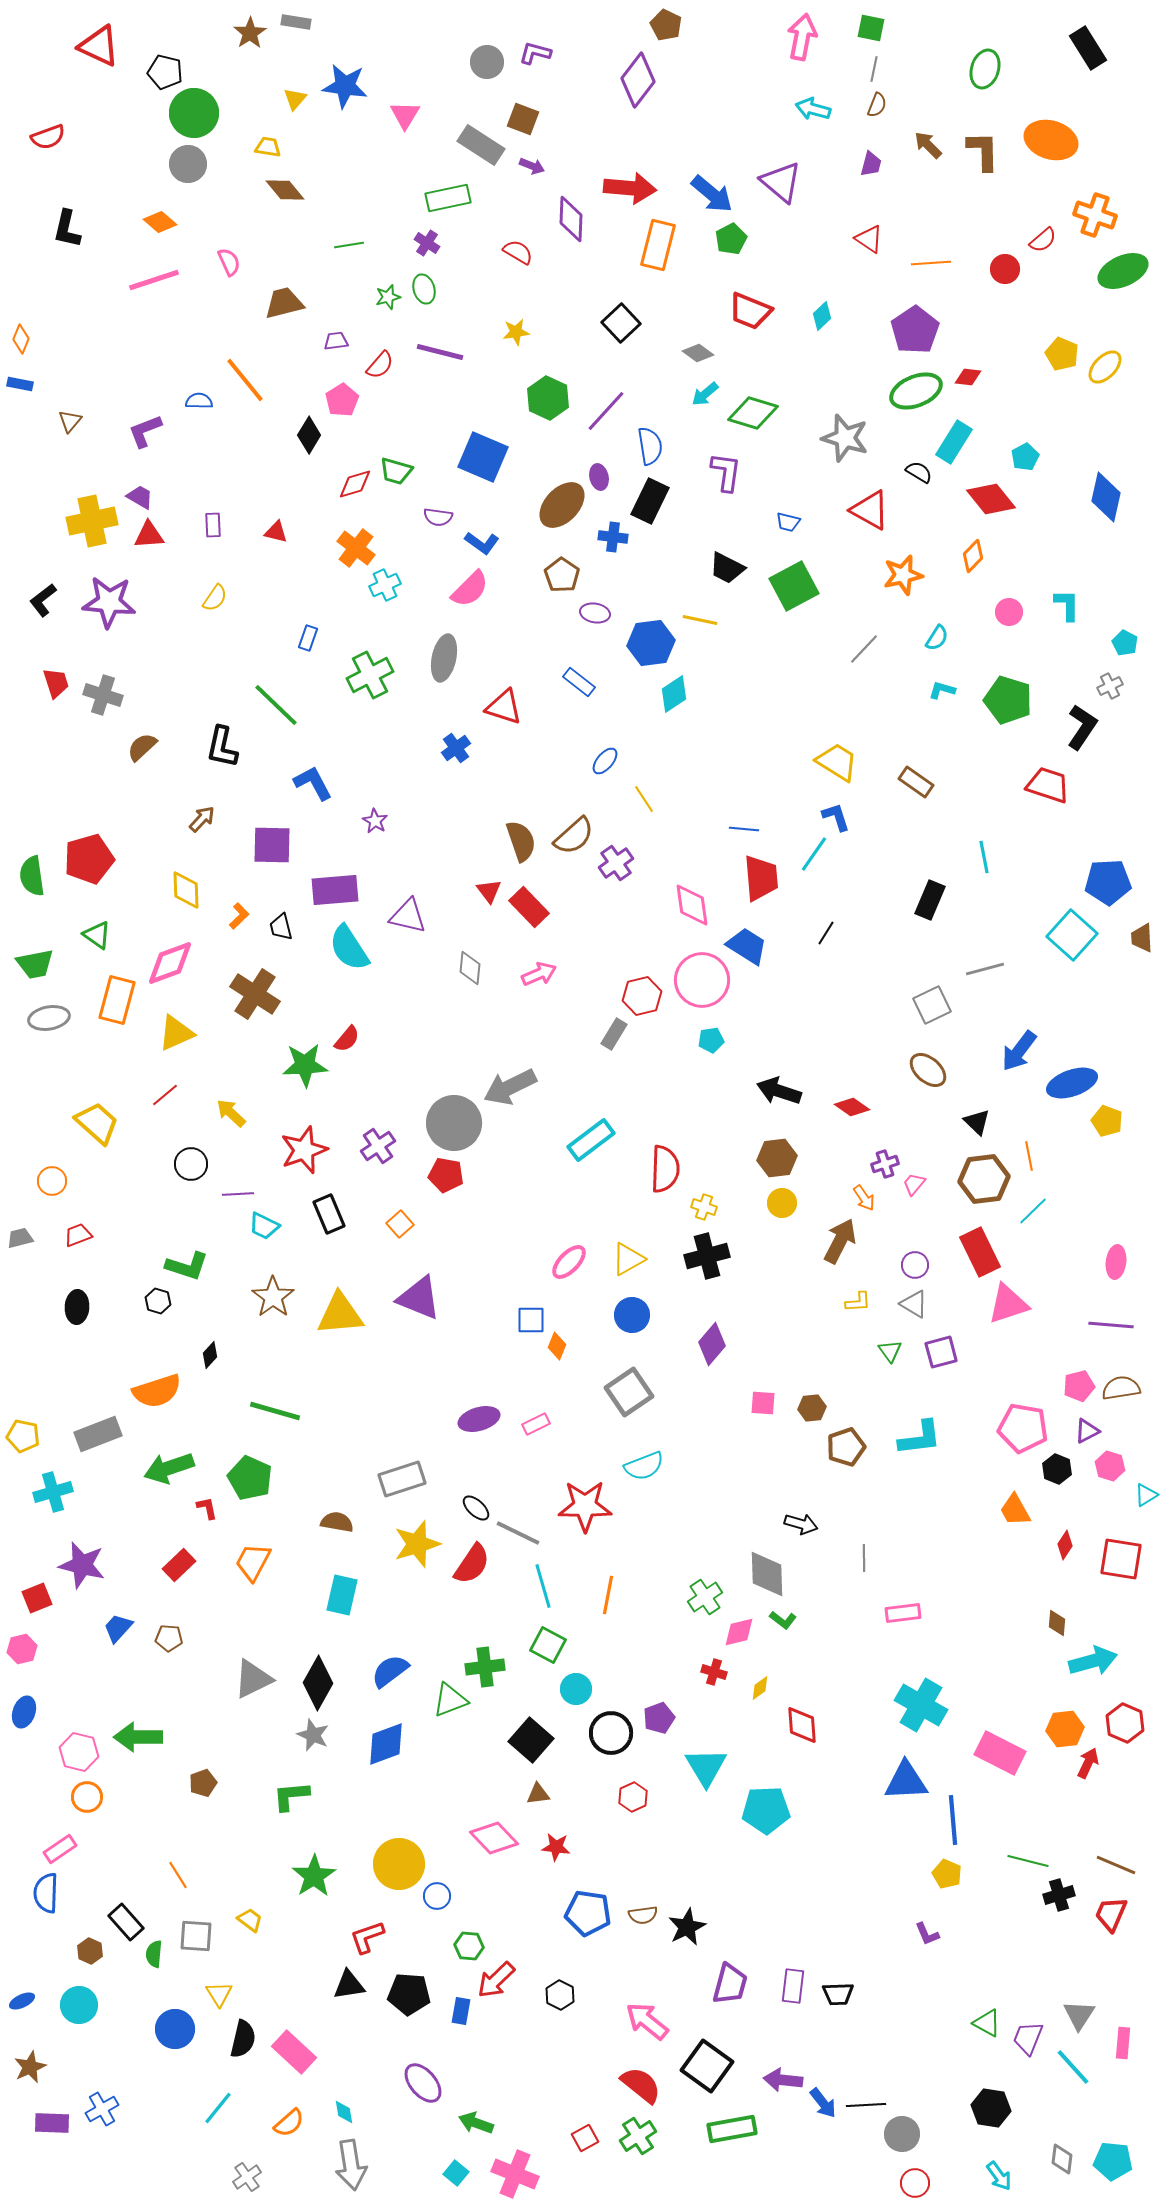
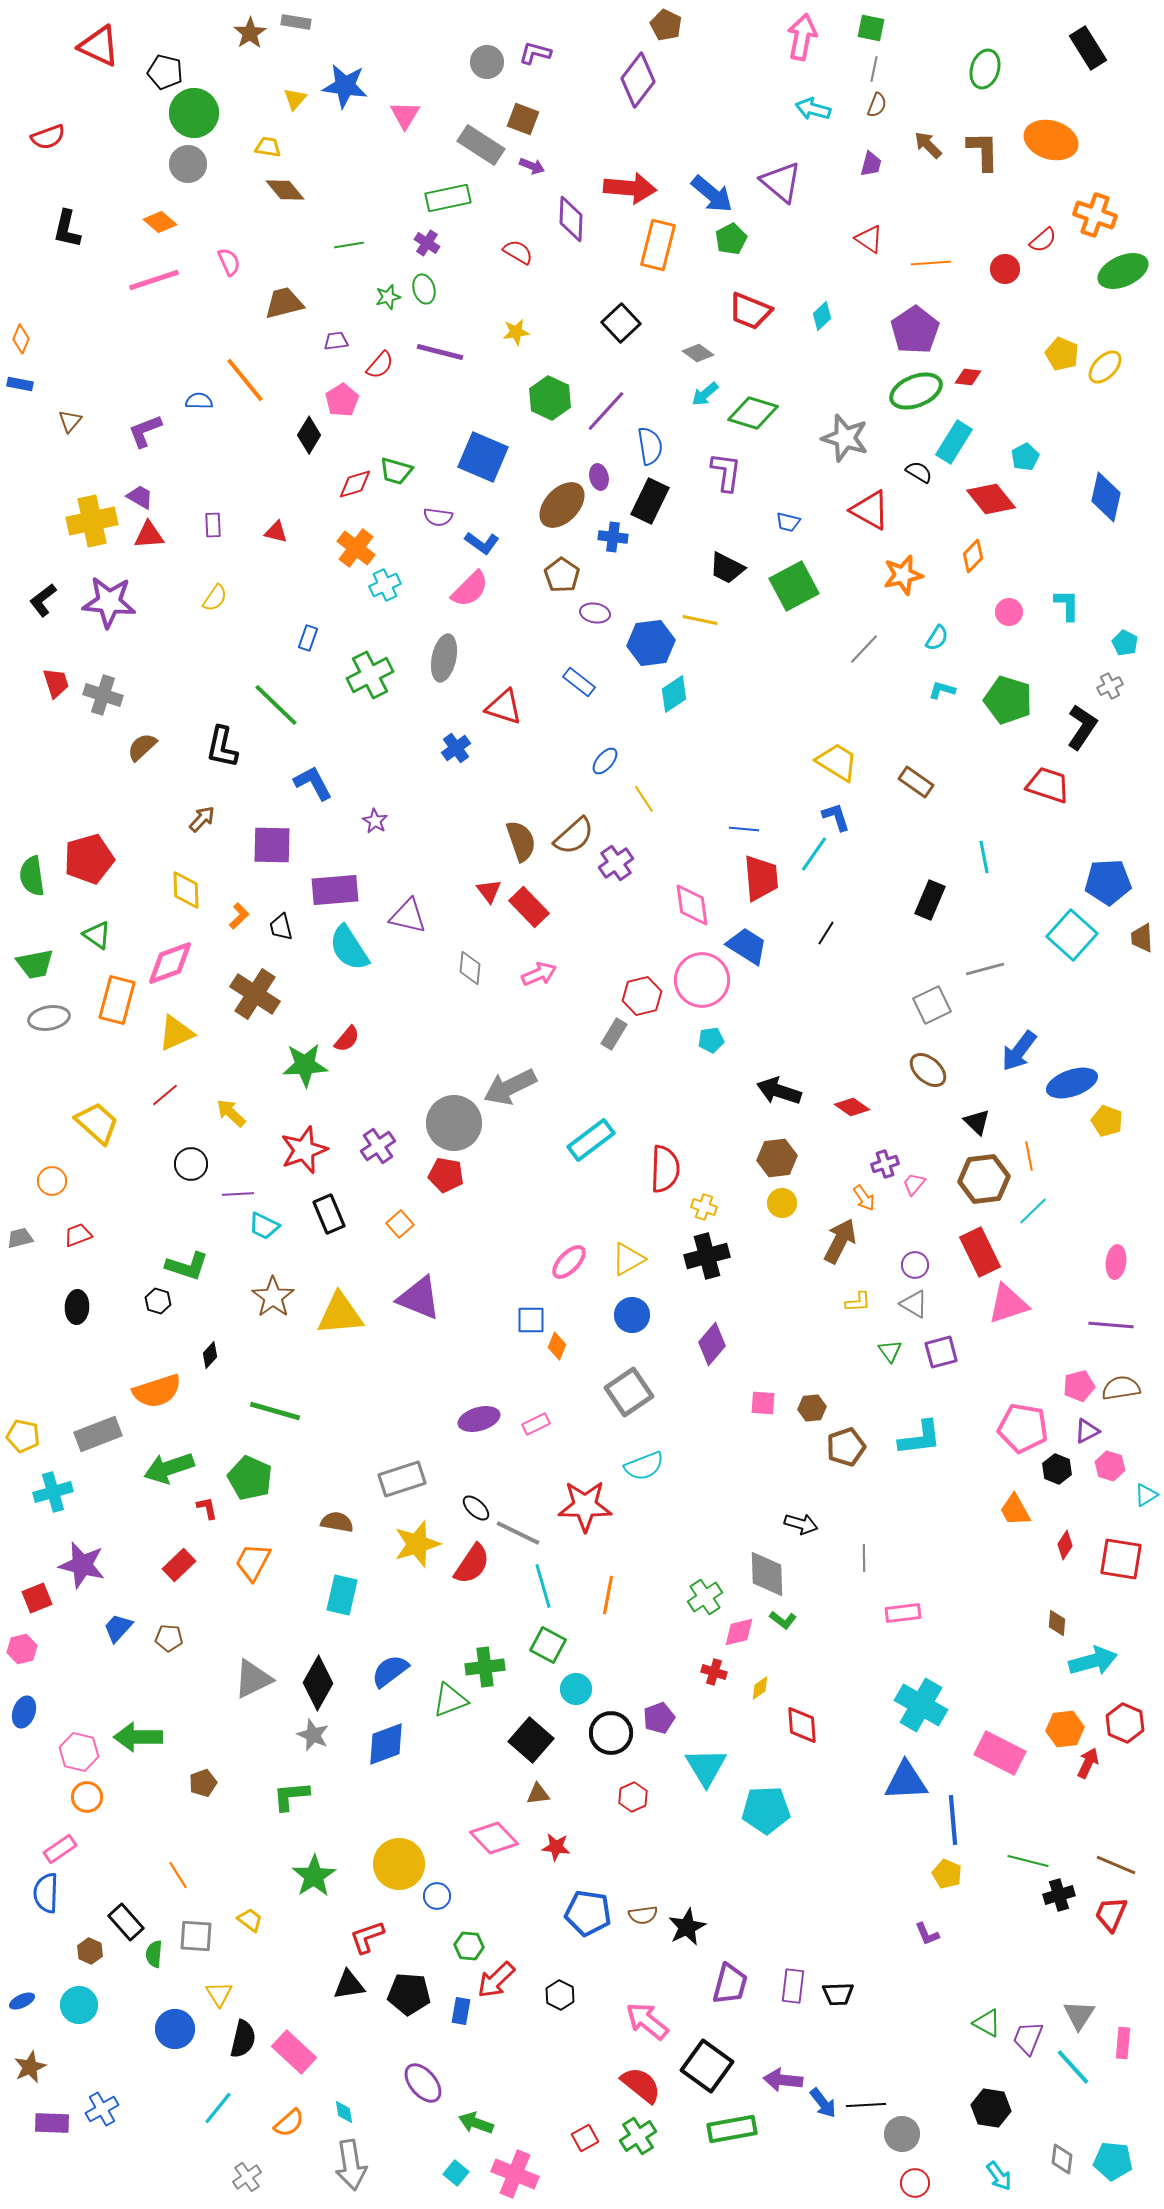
green hexagon at (548, 398): moved 2 px right
